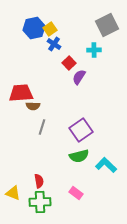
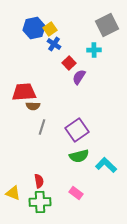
red trapezoid: moved 3 px right, 1 px up
purple square: moved 4 px left
